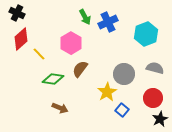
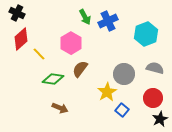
blue cross: moved 1 px up
